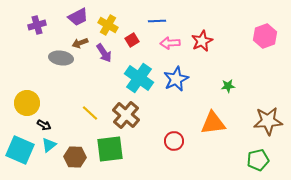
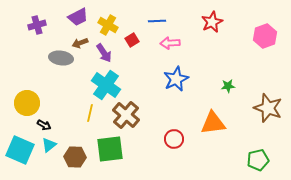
red star: moved 10 px right, 19 px up
cyan cross: moved 33 px left, 7 px down
yellow line: rotated 60 degrees clockwise
brown star: moved 13 px up; rotated 24 degrees clockwise
red circle: moved 2 px up
